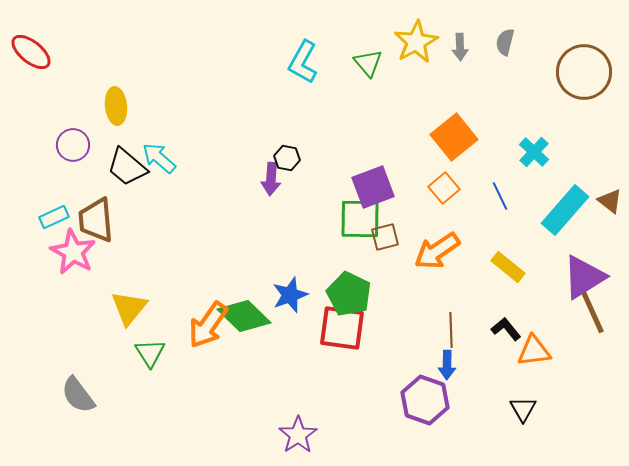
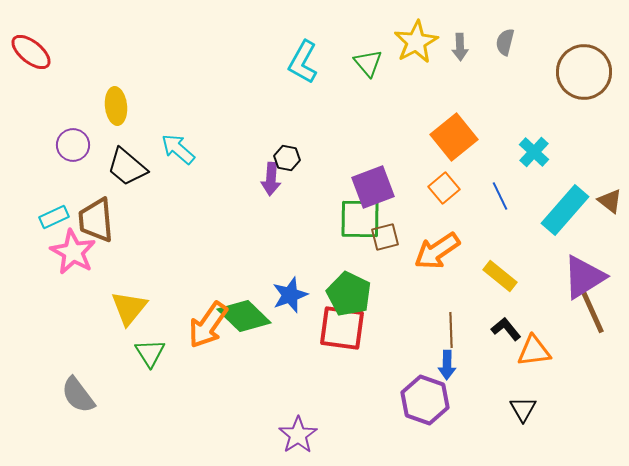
cyan arrow at (159, 158): moved 19 px right, 9 px up
yellow rectangle at (508, 267): moved 8 px left, 9 px down
